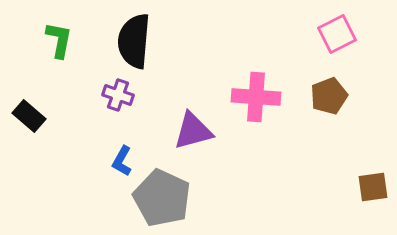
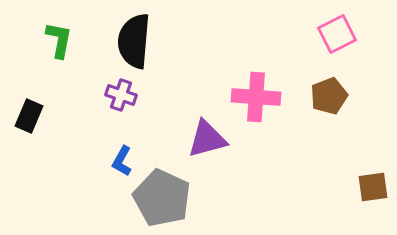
purple cross: moved 3 px right
black rectangle: rotated 72 degrees clockwise
purple triangle: moved 14 px right, 8 px down
